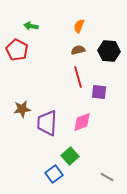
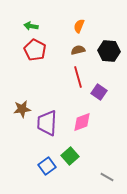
red pentagon: moved 18 px right
purple square: rotated 28 degrees clockwise
blue square: moved 7 px left, 8 px up
